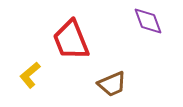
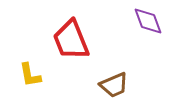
yellow L-shape: rotated 60 degrees counterclockwise
brown trapezoid: moved 2 px right, 1 px down
